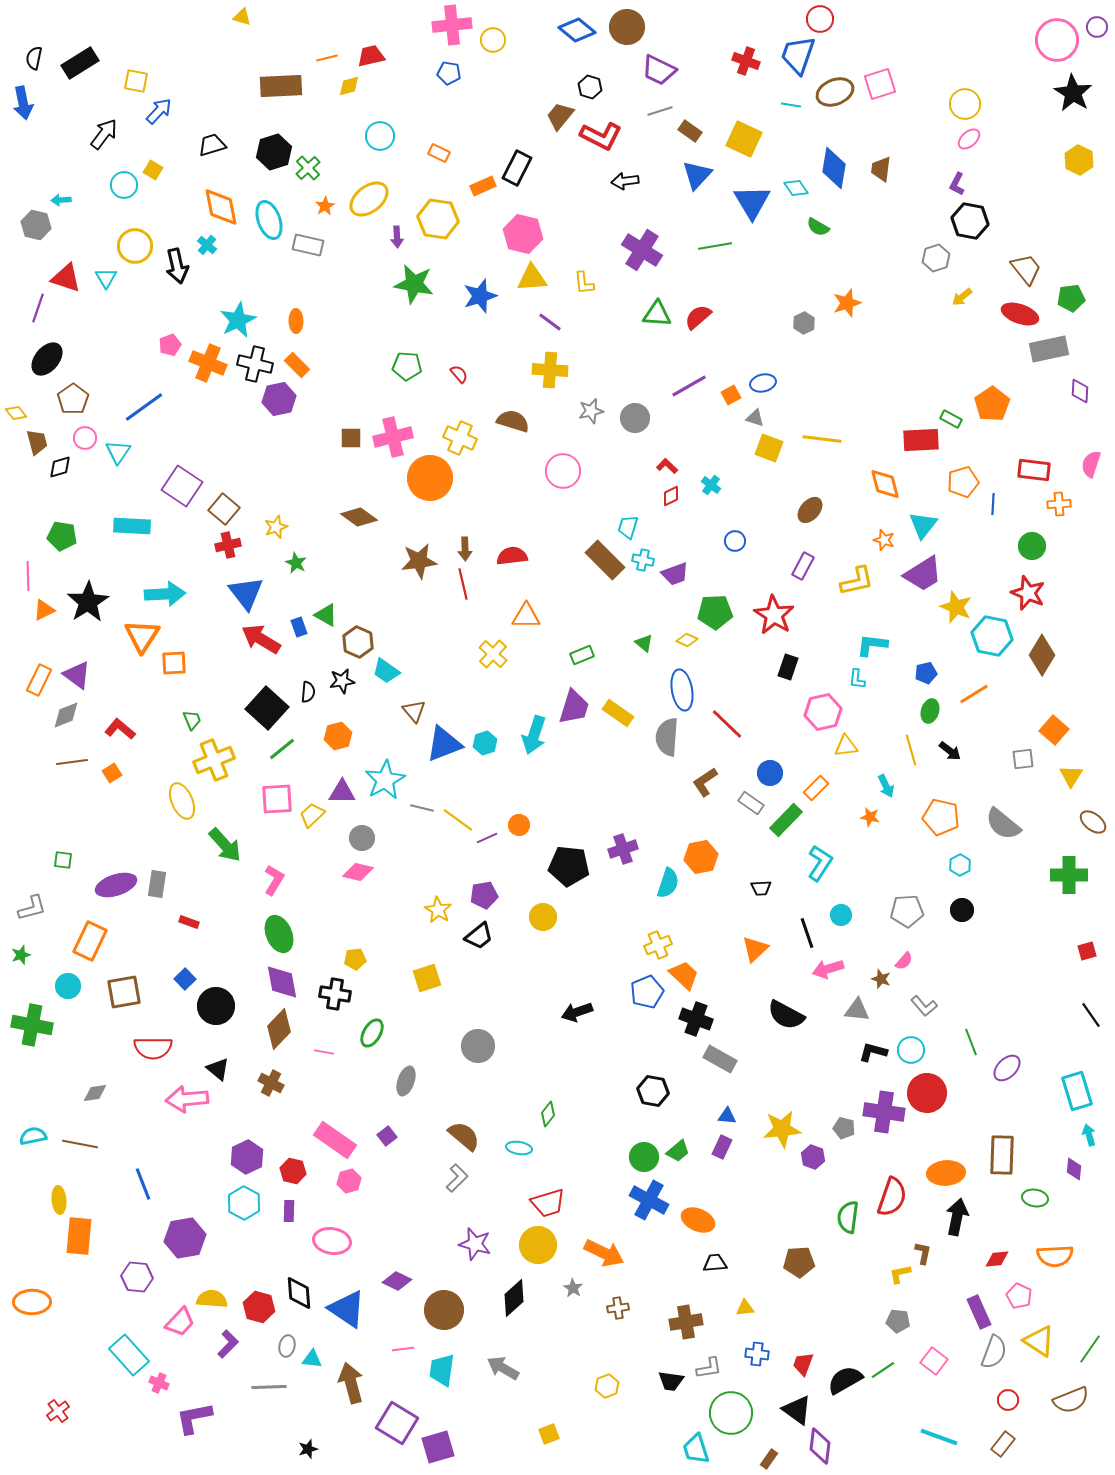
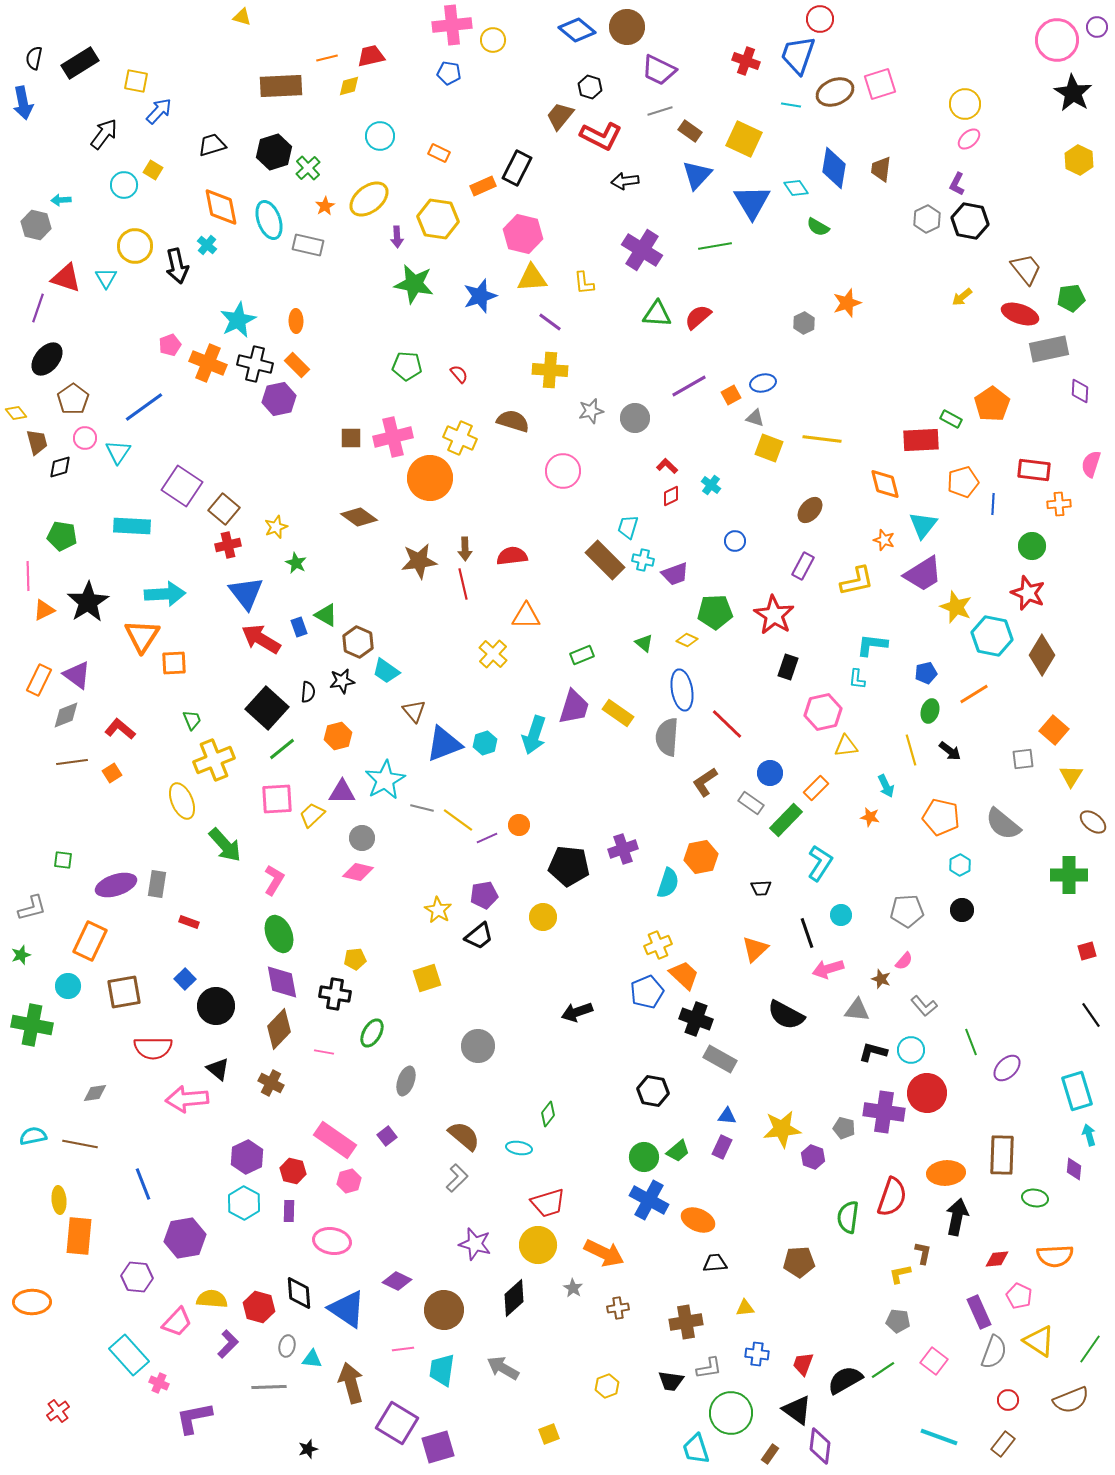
gray hexagon at (936, 258): moved 9 px left, 39 px up; rotated 8 degrees counterclockwise
pink trapezoid at (180, 1322): moved 3 px left
brown rectangle at (769, 1459): moved 1 px right, 5 px up
